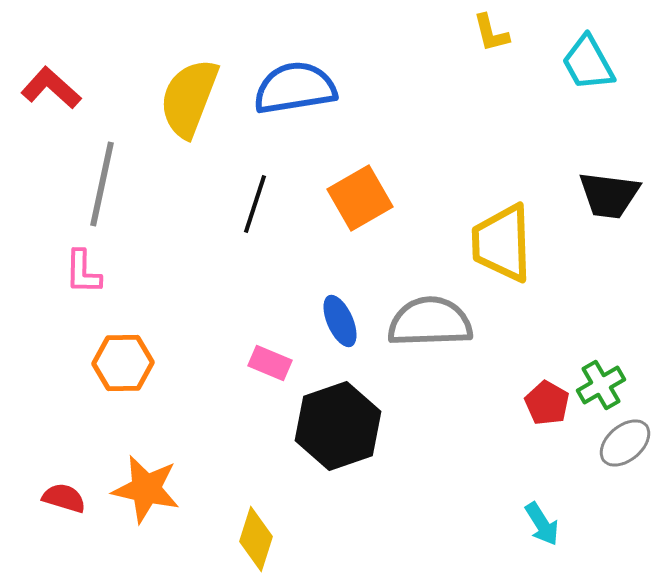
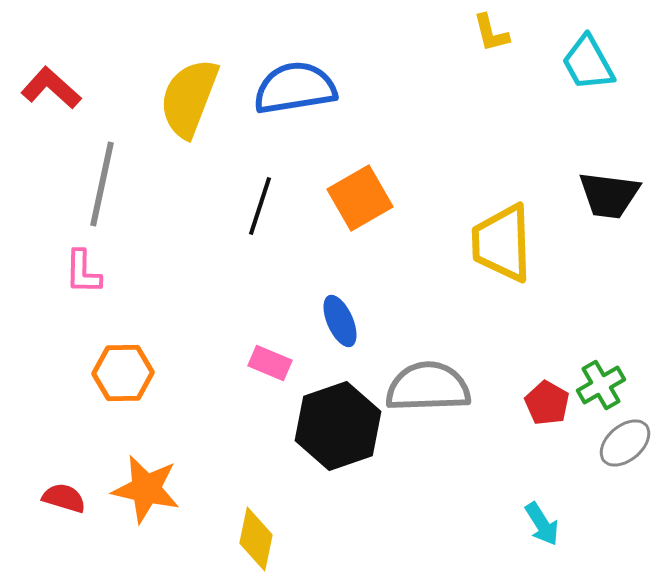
black line: moved 5 px right, 2 px down
gray semicircle: moved 2 px left, 65 px down
orange hexagon: moved 10 px down
yellow diamond: rotated 6 degrees counterclockwise
